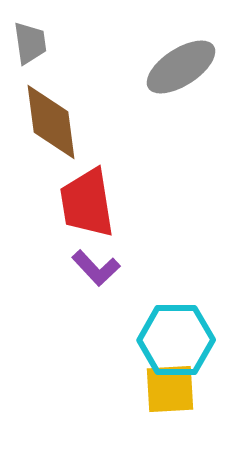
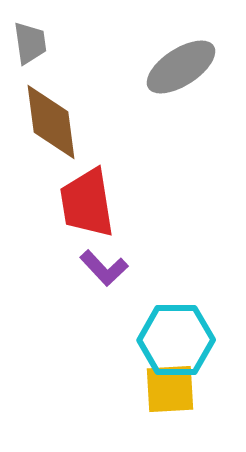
purple L-shape: moved 8 px right
